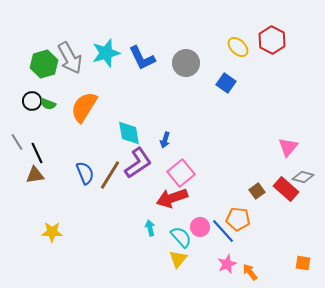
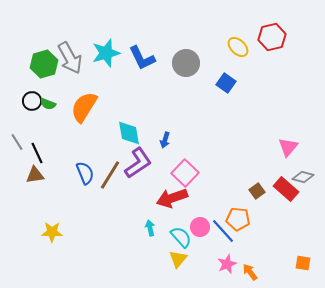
red hexagon: moved 3 px up; rotated 20 degrees clockwise
pink square: moved 4 px right; rotated 8 degrees counterclockwise
